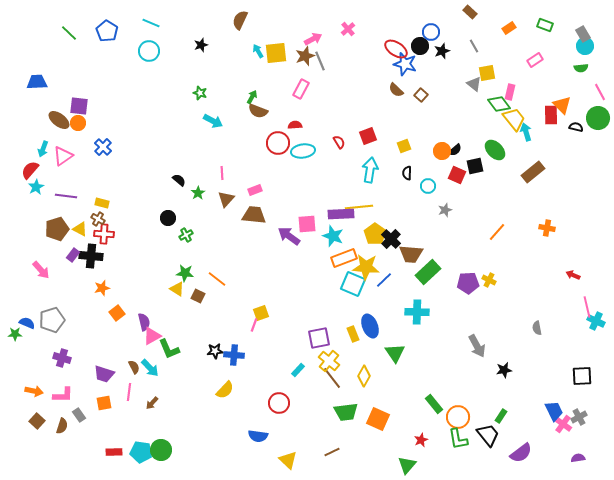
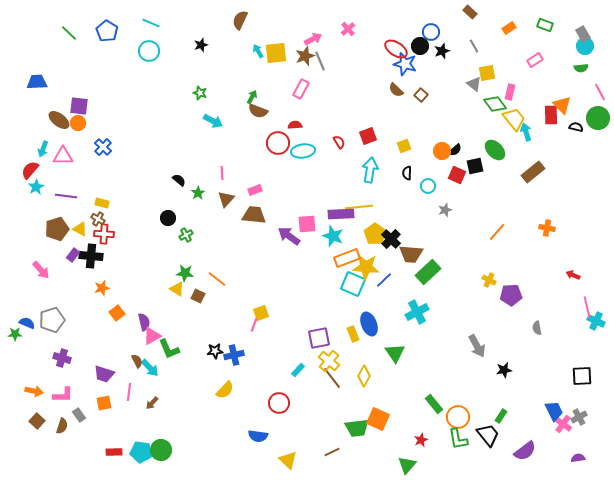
green diamond at (499, 104): moved 4 px left
pink triangle at (63, 156): rotated 35 degrees clockwise
orange rectangle at (344, 258): moved 3 px right
purple pentagon at (468, 283): moved 43 px right, 12 px down
cyan cross at (417, 312): rotated 30 degrees counterclockwise
blue ellipse at (370, 326): moved 1 px left, 2 px up
blue cross at (234, 355): rotated 18 degrees counterclockwise
brown semicircle at (134, 367): moved 3 px right, 6 px up
green trapezoid at (346, 412): moved 11 px right, 16 px down
purple semicircle at (521, 453): moved 4 px right, 2 px up
